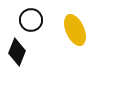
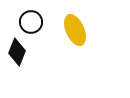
black circle: moved 2 px down
